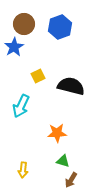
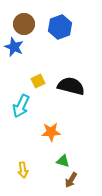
blue star: rotated 18 degrees counterclockwise
yellow square: moved 5 px down
orange star: moved 6 px left, 1 px up
yellow arrow: rotated 14 degrees counterclockwise
